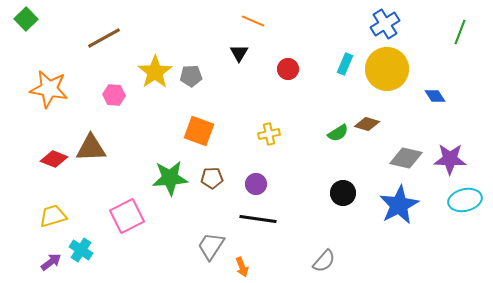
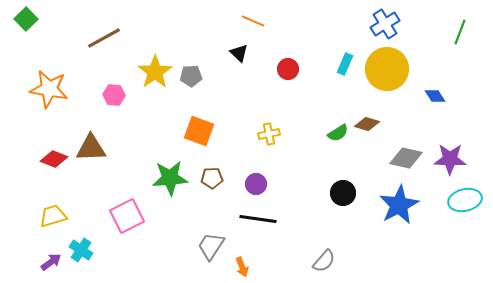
black triangle: rotated 18 degrees counterclockwise
